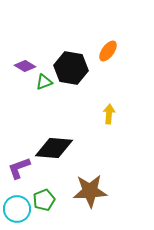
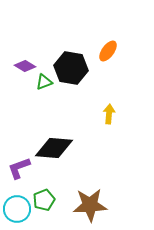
brown star: moved 14 px down
